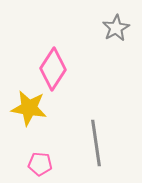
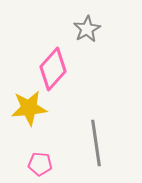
gray star: moved 29 px left, 1 px down
pink diamond: rotated 9 degrees clockwise
yellow star: rotated 15 degrees counterclockwise
